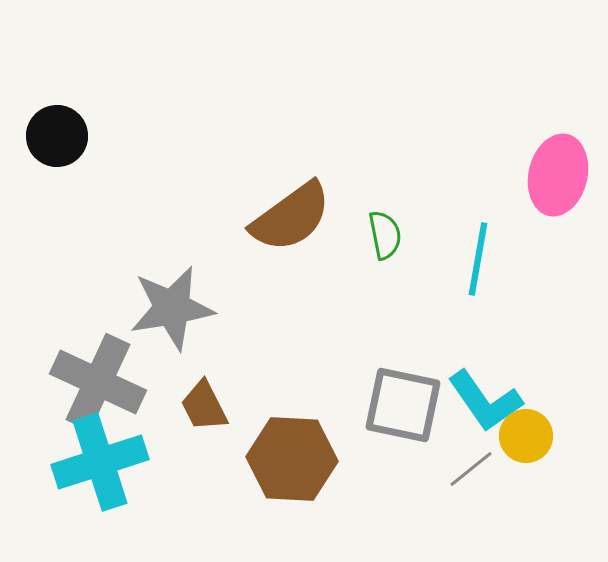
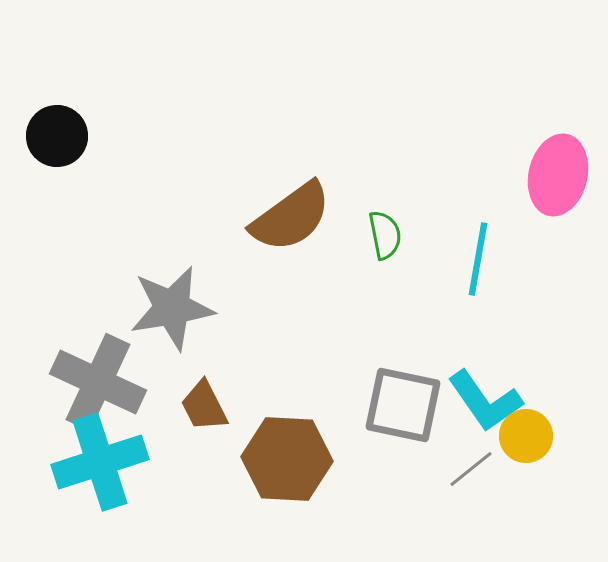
brown hexagon: moved 5 px left
